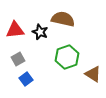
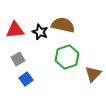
brown semicircle: moved 6 px down
brown triangle: rotated 42 degrees clockwise
